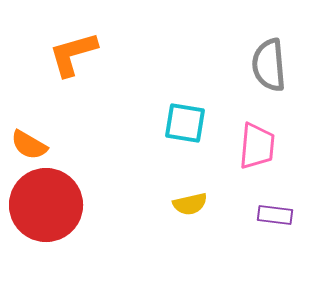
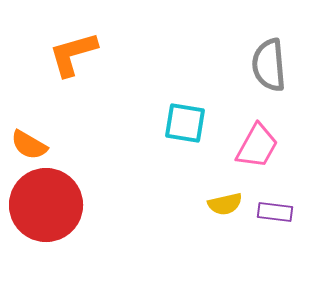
pink trapezoid: rotated 24 degrees clockwise
yellow semicircle: moved 35 px right
purple rectangle: moved 3 px up
